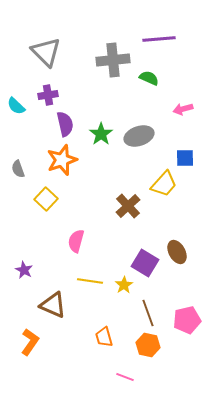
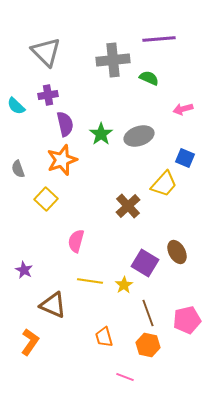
blue square: rotated 24 degrees clockwise
